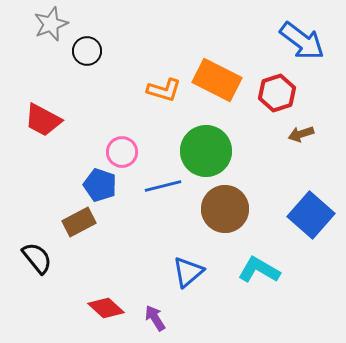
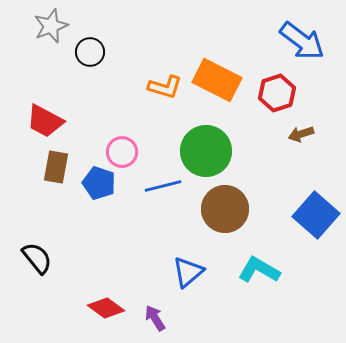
gray star: moved 2 px down
black circle: moved 3 px right, 1 px down
orange L-shape: moved 1 px right, 3 px up
red trapezoid: moved 2 px right, 1 px down
blue pentagon: moved 1 px left, 2 px up
blue square: moved 5 px right
brown rectangle: moved 23 px left, 55 px up; rotated 52 degrees counterclockwise
red diamond: rotated 6 degrees counterclockwise
